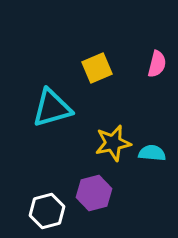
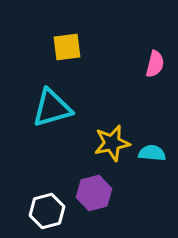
pink semicircle: moved 2 px left
yellow square: moved 30 px left, 21 px up; rotated 16 degrees clockwise
yellow star: moved 1 px left
